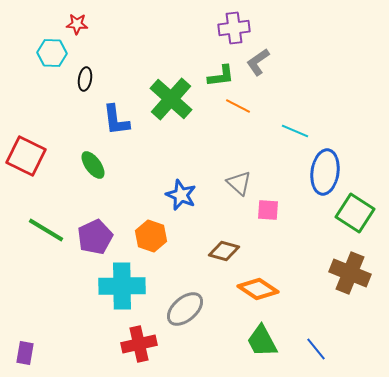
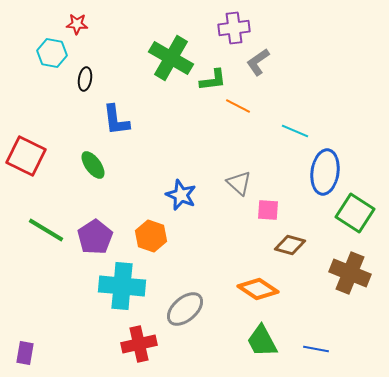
cyan hexagon: rotated 8 degrees clockwise
green L-shape: moved 8 px left, 4 px down
green cross: moved 41 px up; rotated 12 degrees counterclockwise
purple pentagon: rotated 8 degrees counterclockwise
brown diamond: moved 66 px right, 6 px up
cyan cross: rotated 6 degrees clockwise
blue line: rotated 40 degrees counterclockwise
